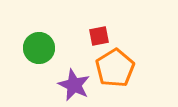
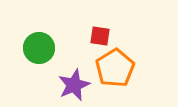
red square: moved 1 px right; rotated 20 degrees clockwise
purple star: rotated 24 degrees clockwise
